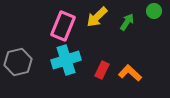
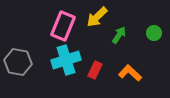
green circle: moved 22 px down
green arrow: moved 8 px left, 13 px down
gray hexagon: rotated 24 degrees clockwise
red rectangle: moved 7 px left
